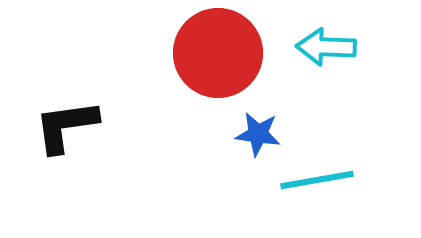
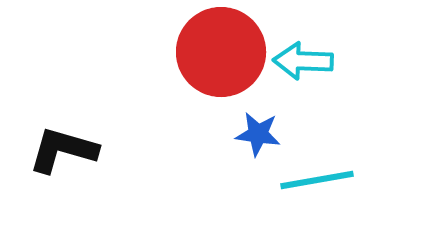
cyan arrow: moved 23 px left, 14 px down
red circle: moved 3 px right, 1 px up
black L-shape: moved 3 px left, 24 px down; rotated 24 degrees clockwise
